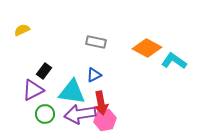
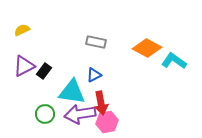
purple triangle: moved 9 px left, 24 px up
pink hexagon: moved 2 px right, 2 px down
